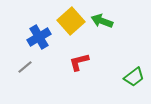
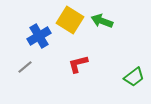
yellow square: moved 1 px left, 1 px up; rotated 16 degrees counterclockwise
blue cross: moved 1 px up
red L-shape: moved 1 px left, 2 px down
